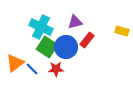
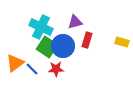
yellow rectangle: moved 11 px down
red rectangle: rotated 21 degrees counterclockwise
blue circle: moved 3 px left, 1 px up
